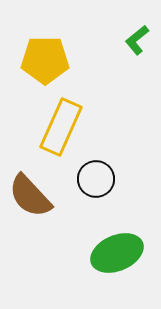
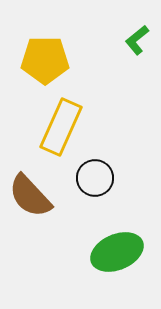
black circle: moved 1 px left, 1 px up
green ellipse: moved 1 px up
